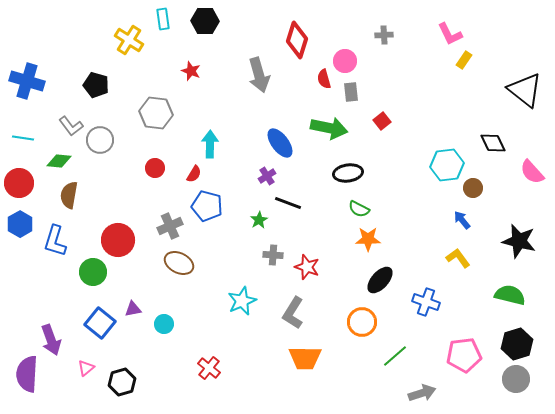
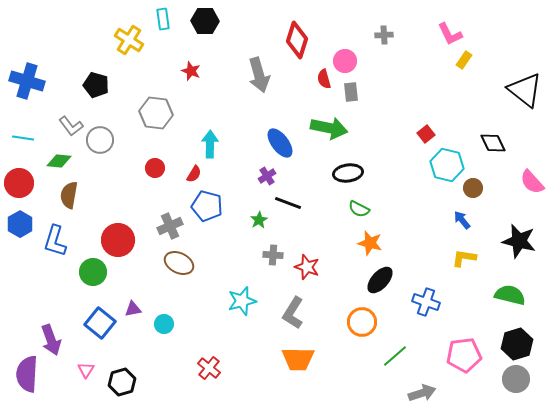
red square at (382, 121): moved 44 px right, 13 px down
cyan hexagon at (447, 165): rotated 20 degrees clockwise
pink semicircle at (532, 172): moved 10 px down
orange star at (368, 239): moved 2 px right, 4 px down; rotated 15 degrees clockwise
yellow L-shape at (458, 258): moved 6 px right; rotated 45 degrees counterclockwise
cyan star at (242, 301): rotated 8 degrees clockwise
orange trapezoid at (305, 358): moved 7 px left, 1 px down
pink triangle at (86, 368): moved 2 px down; rotated 18 degrees counterclockwise
